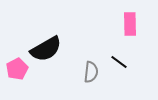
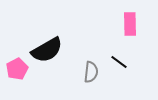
black semicircle: moved 1 px right, 1 px down
